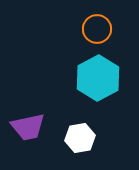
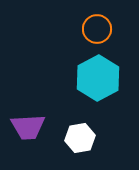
purple trapezoid: rotated 9 degrees clockwise
